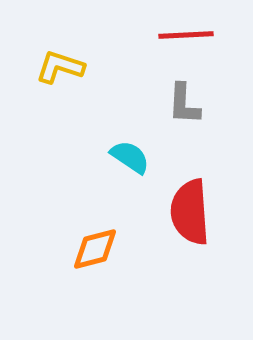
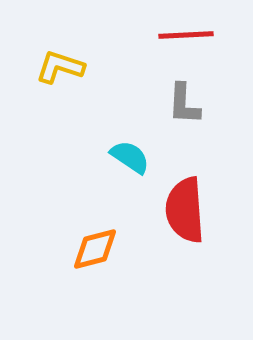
red semicircle: moved 5 px left, 2 px up
